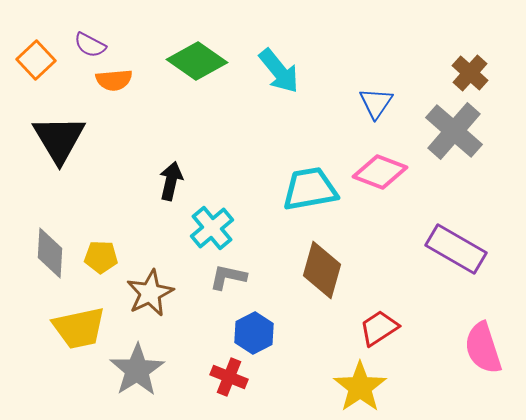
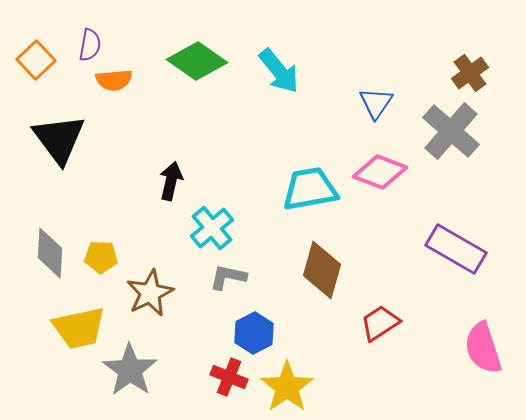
purple semicircle: rotated 108 degrees counterclockwise
brown cross: rotated 12 degrees clockwise
gray cross: moved 3 px left
black triangle: rotated 6 degrees counterclockwise
red trapezoid: moved 1 px right, 5 px up
gray star: moved 7 px left; rotated 4 degrees counterclockwise
yellow star: moved 73 px left
